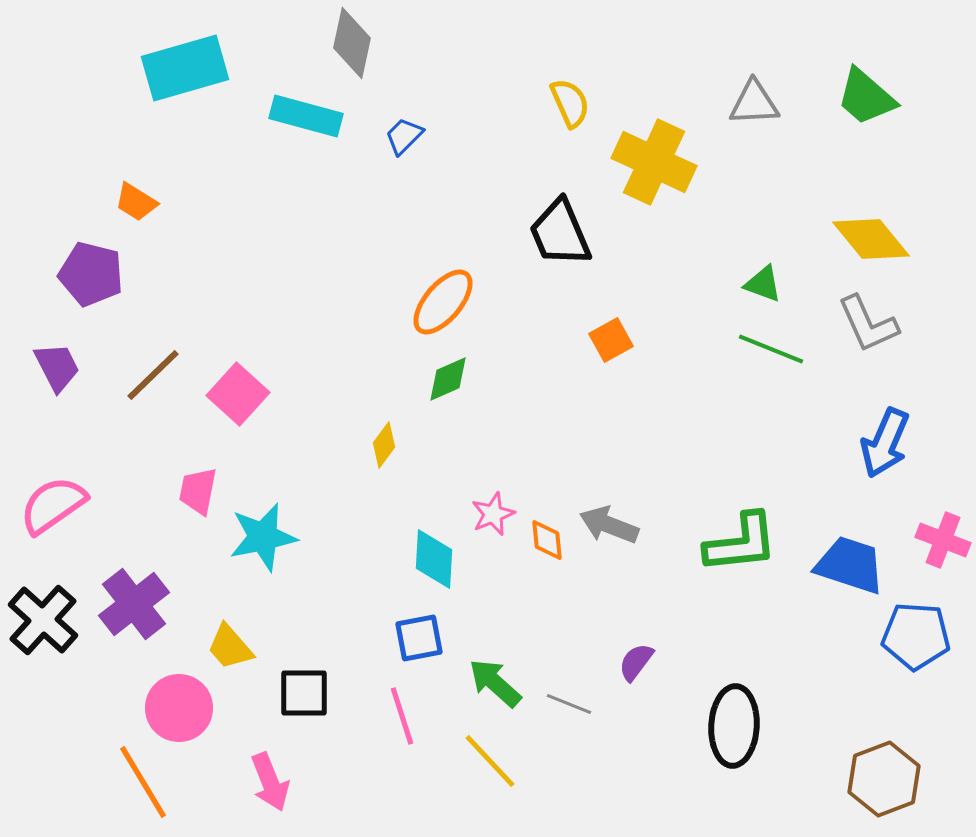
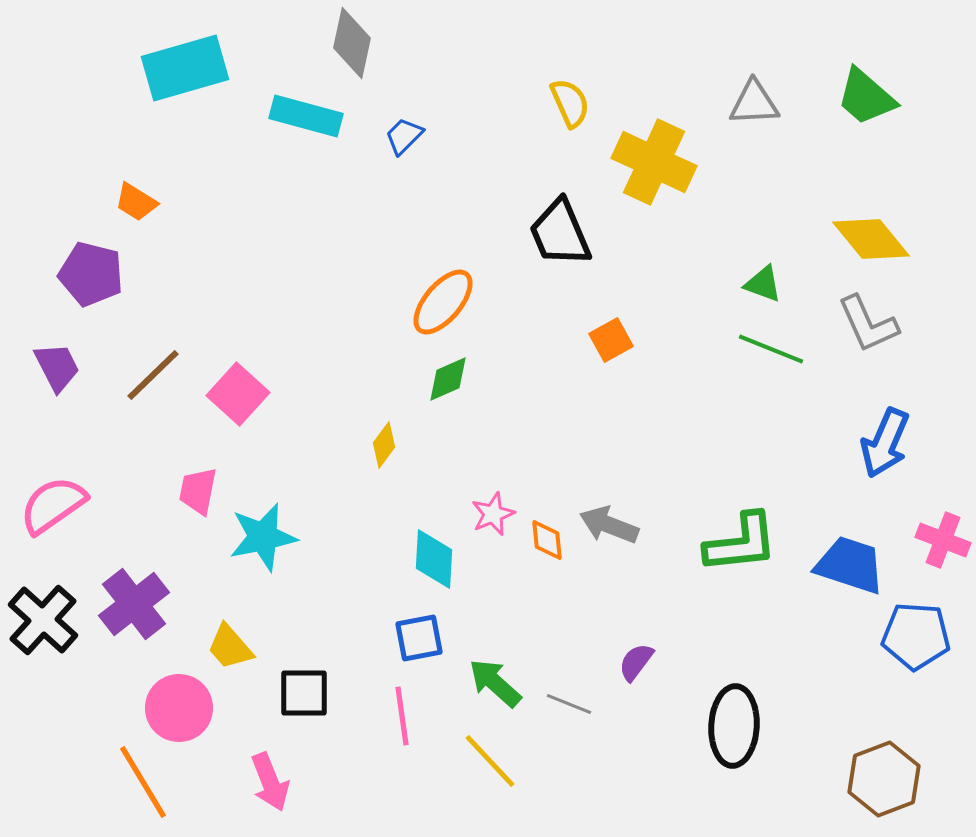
pink line at (402, 716): rotated 10 degrees clockwise
